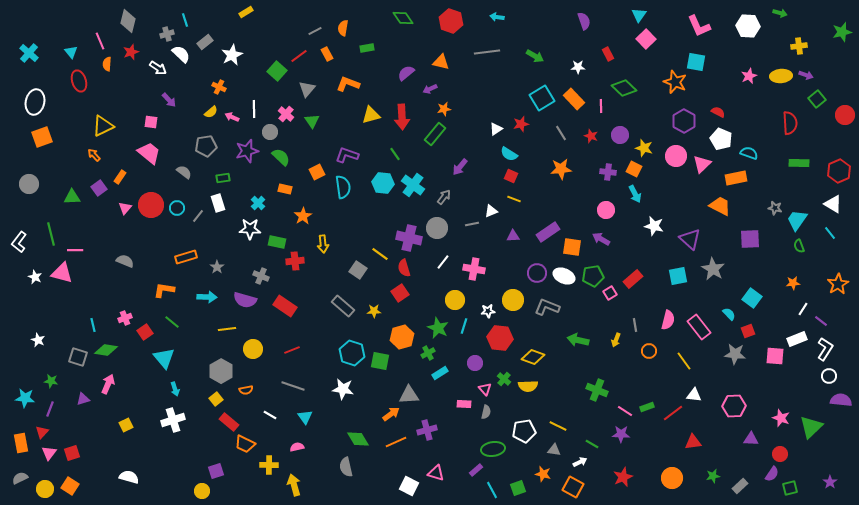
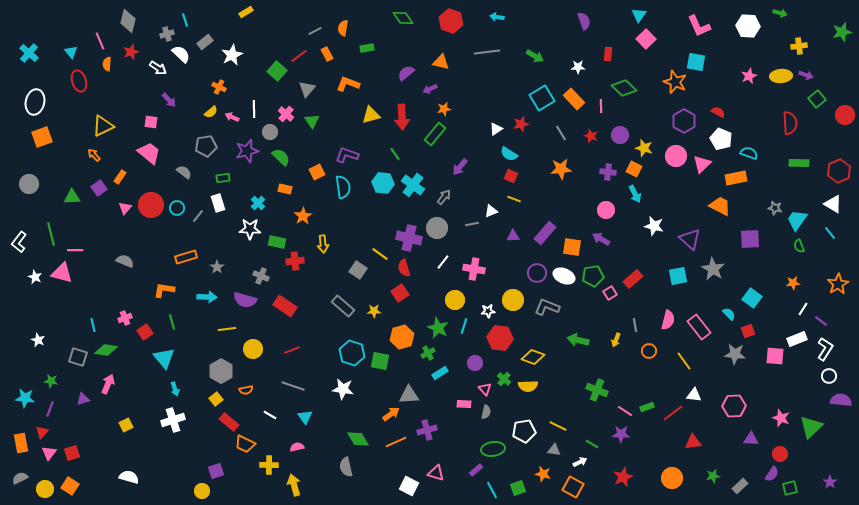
red rectangle at (608, 54): rotated 32 degrees clockwise
purple rectangle at (548, 232): moved 3 px left, 1 px down; rotated 15 degrees counterclockwise
green line at (172, 322): rotated 35 degrees clockwise
